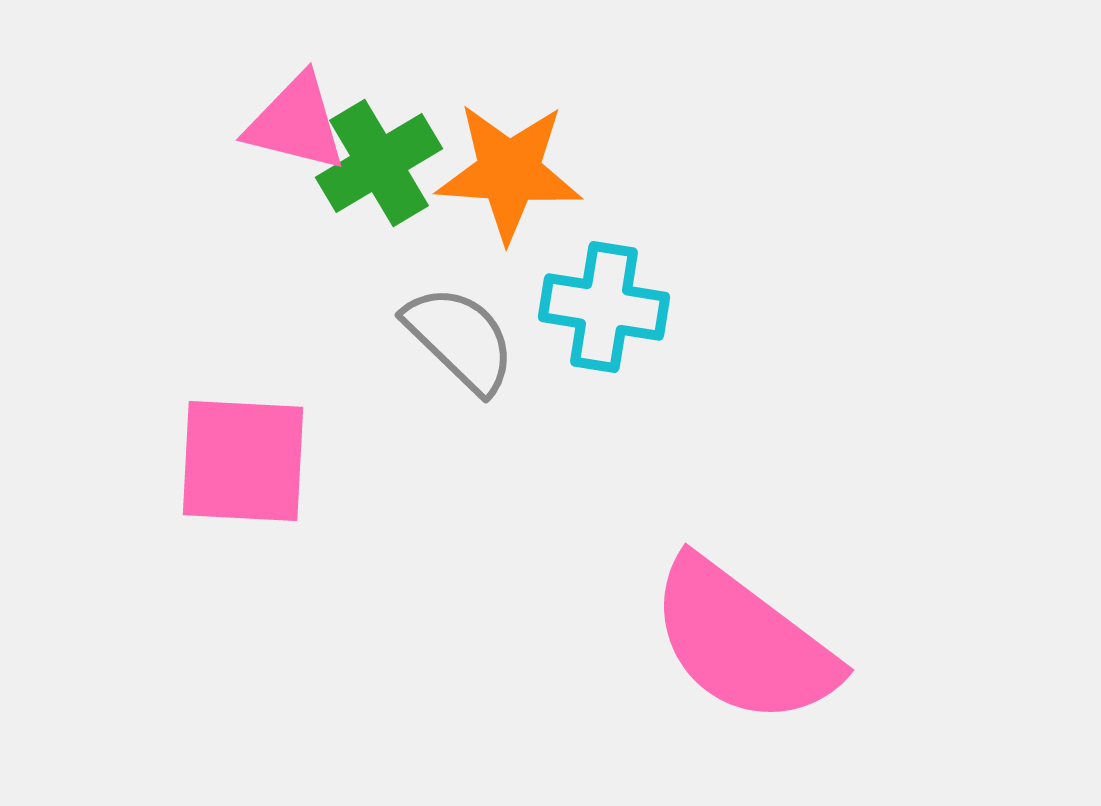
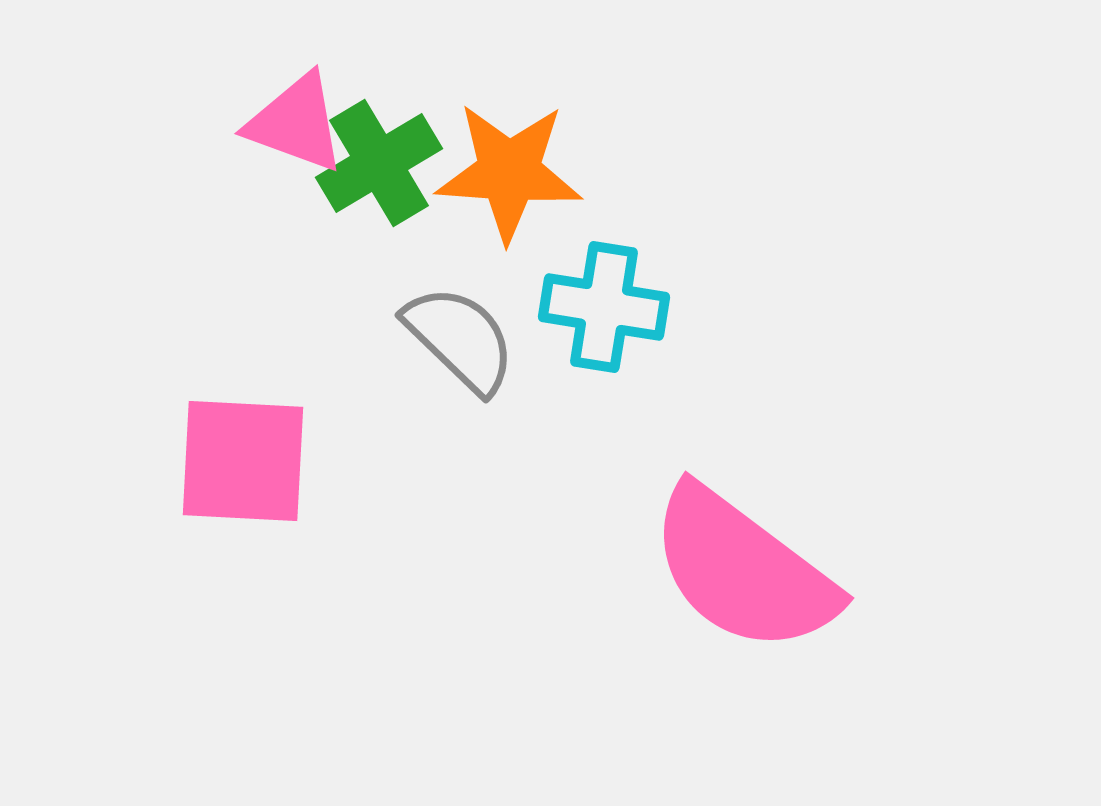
pink triangle: rotated 6 degrees clockwise
pink semicircle: moved 72 px up
